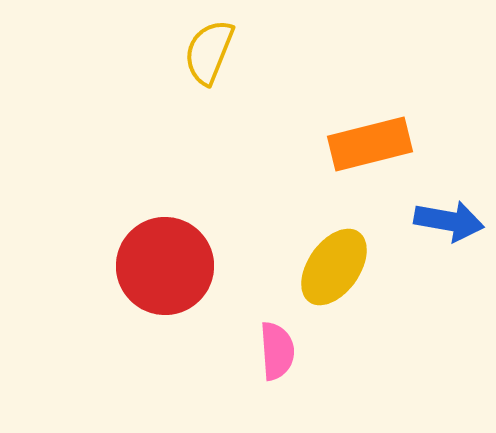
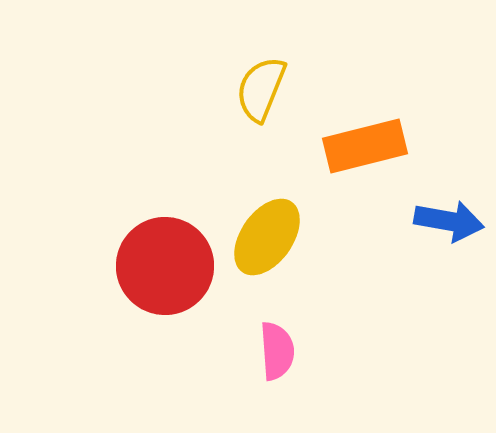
yellow semicircle: moved 52 px right, 37 px down
orange rectangle: moved 5 px left, 2 px down
yellow ellipse: moved 67 px left, 30 px up
